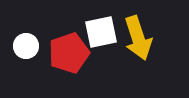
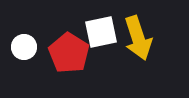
white circle: moved 2 px left, 1 px down
red pentagon: rotated 21 degrees counterclockwise
